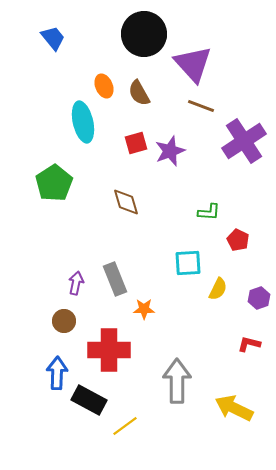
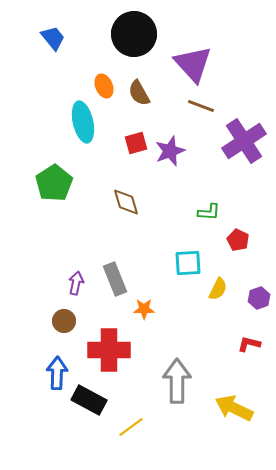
black circle: moved 10 px left
yellow line: moved 6 px right, 1 px down
